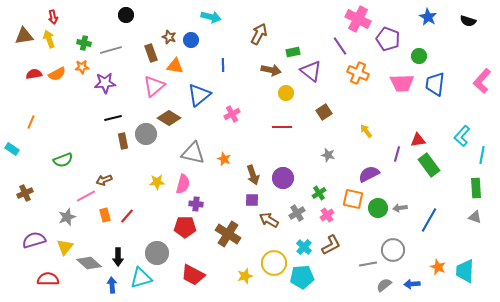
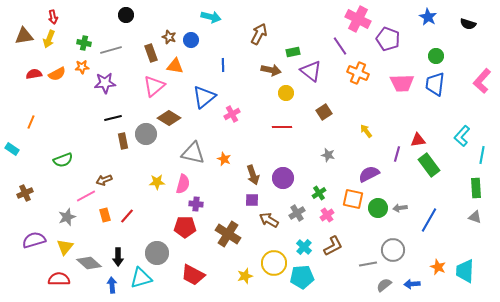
black semicircle at (468, 21): moved 3 px down
yellow arrow at (49, 39): rotated 138 degrees counterclockwise
green circle at (419, 56): moved 17 px right
blue triangle at (199, 95): moved 5 px right, 2 px down
brown L-shape at (331, 245): moved 2 px right, 1 px down
red semicircle at (48, 279): moved 11 px right
